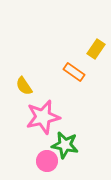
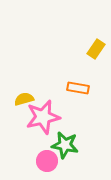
orange rectangle: moved 4 px right, 16 px down; rotated 25 degrees counterclockwise
yellow semicircle: moved 13 px down; rotated 108 degrees clockwise
